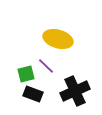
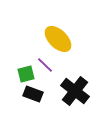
yellow ellipse: rotated 28 degrees clockwise
purple line: moved 1 px left, 1 px up
black cross: rotated 28 degrees counterclockwise
